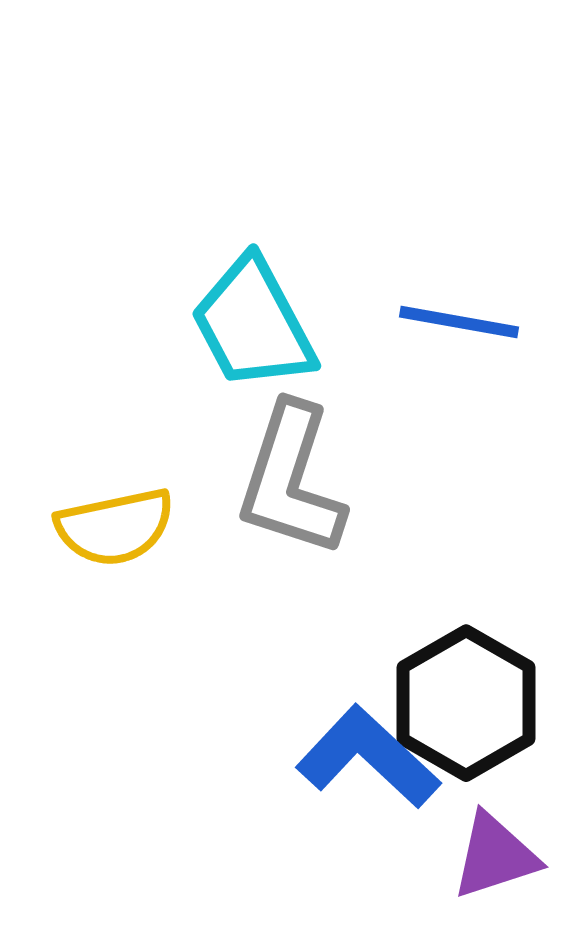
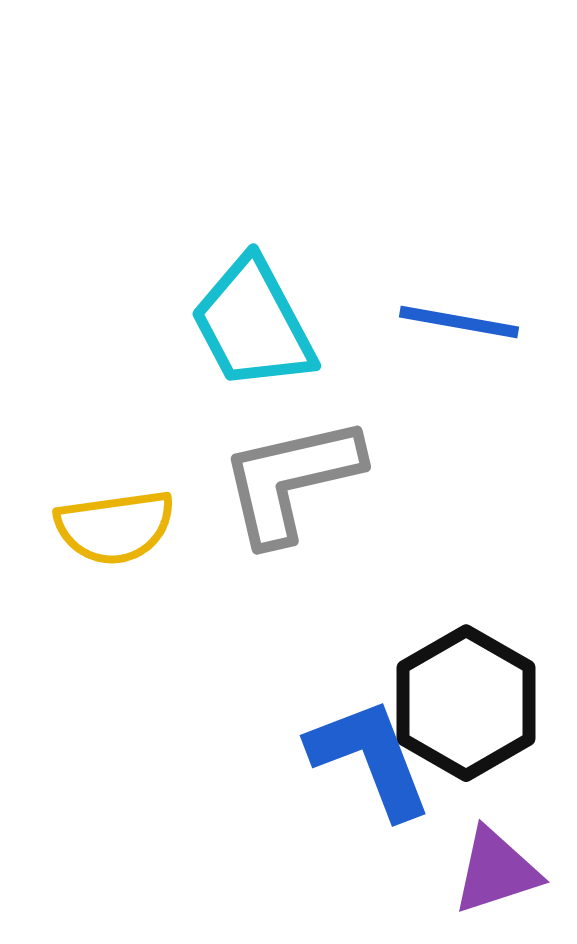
gray L-shape: rotated 59 degrees clockwise
yellow semicircle: rotated 4 degrees clockwise
blue L-shape: moved 2 px right, 1 px down; rotated 26 degrees clockwise
purple triangle: moved 1 px right, 15 px down
